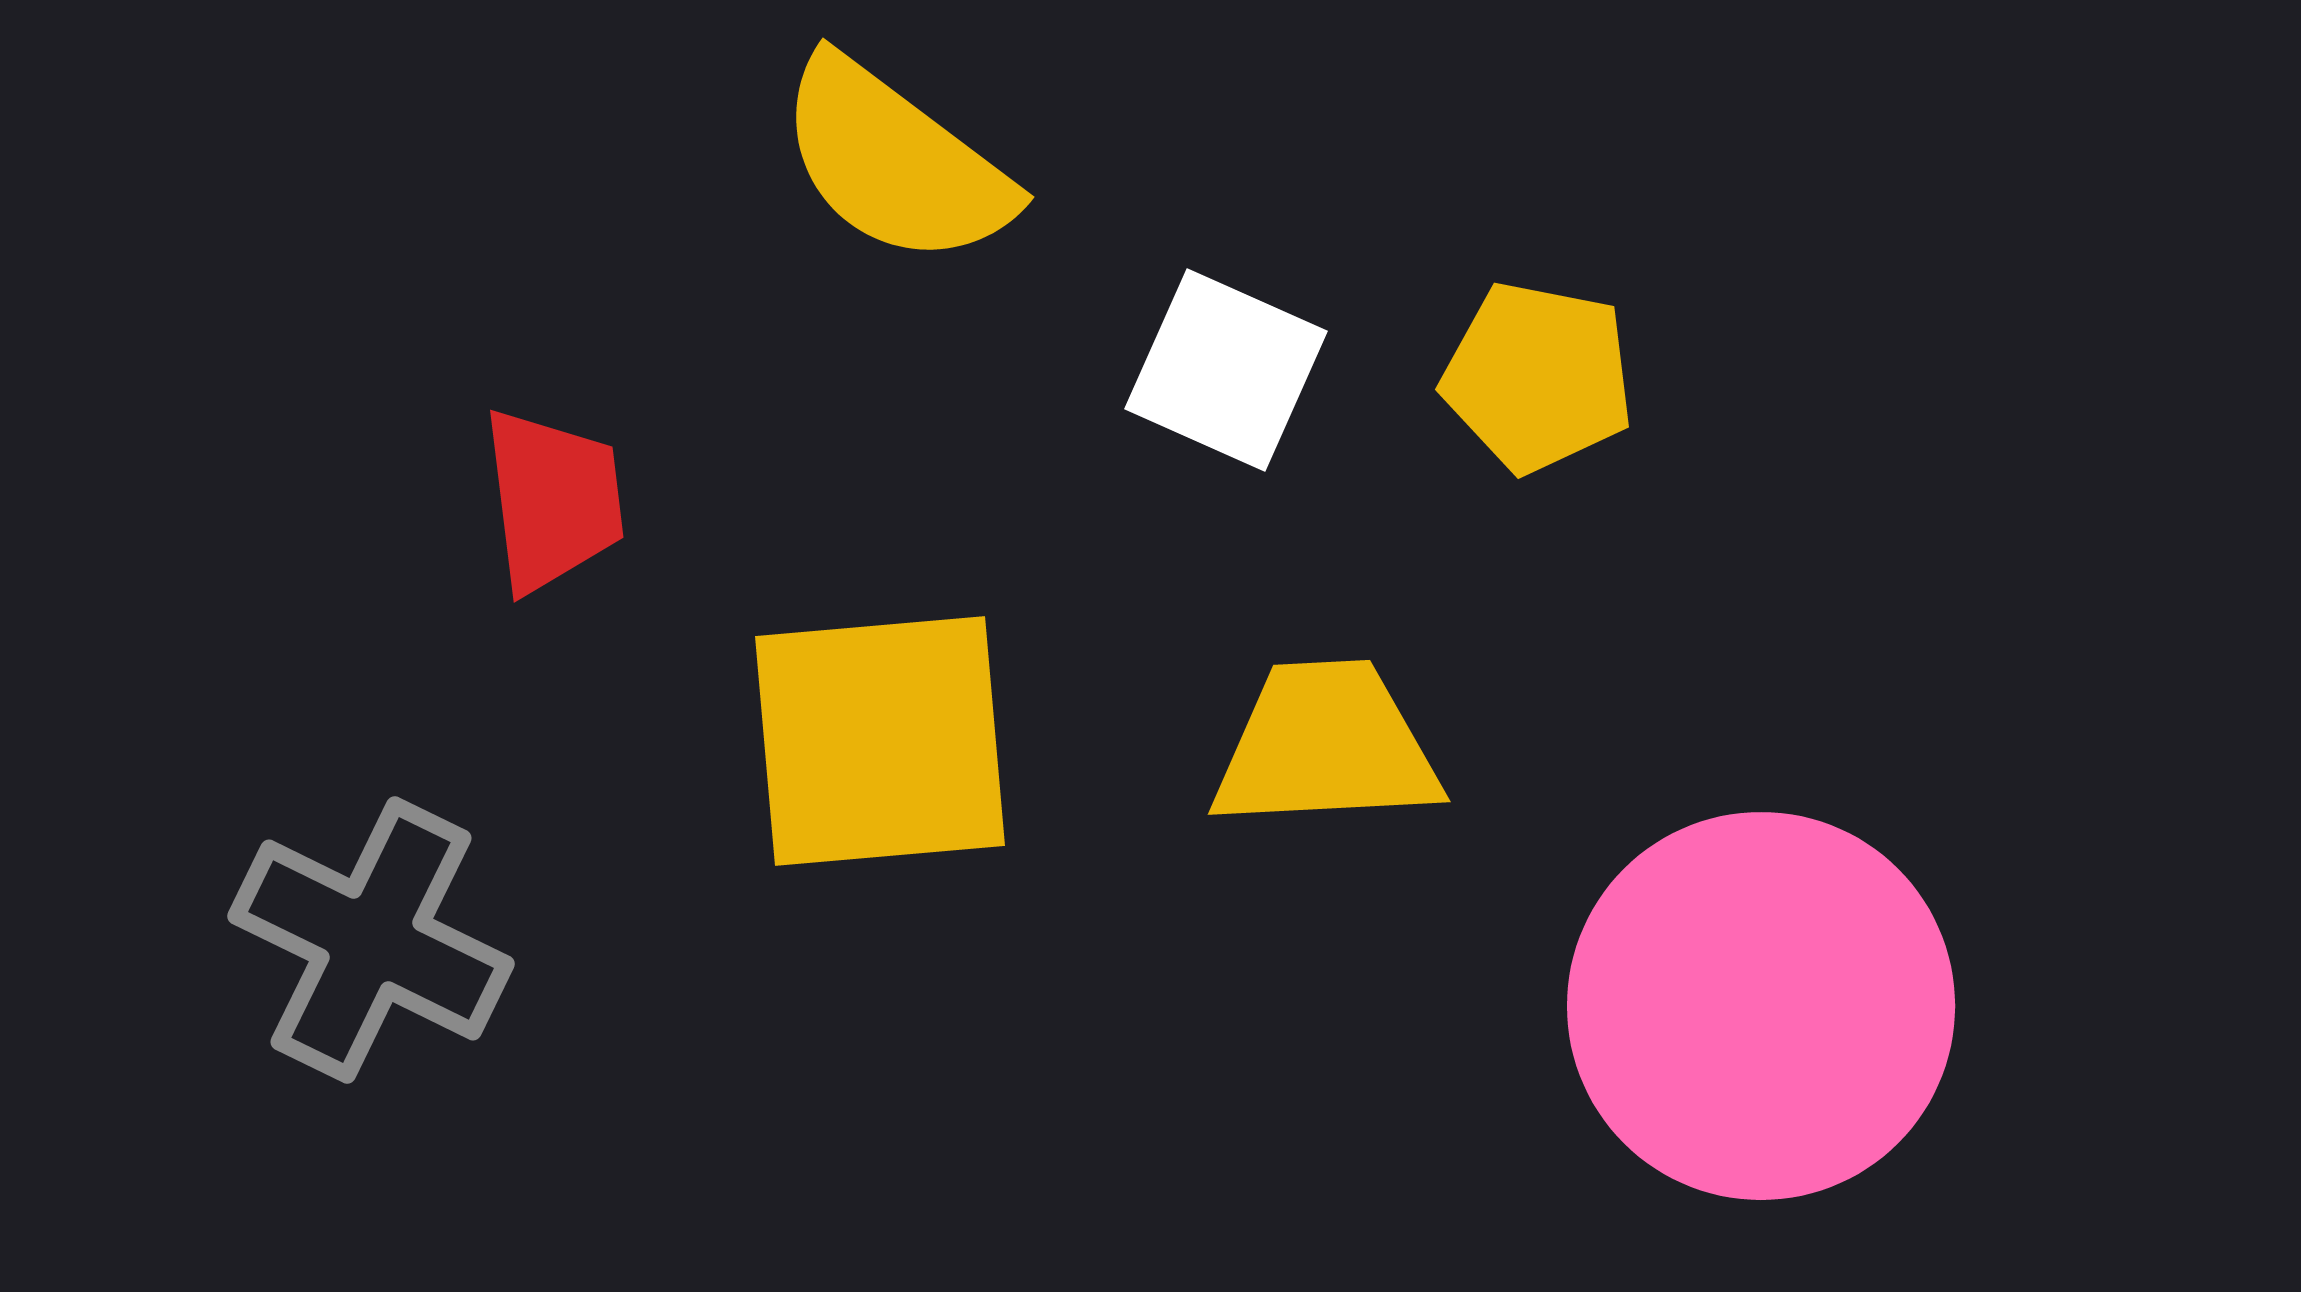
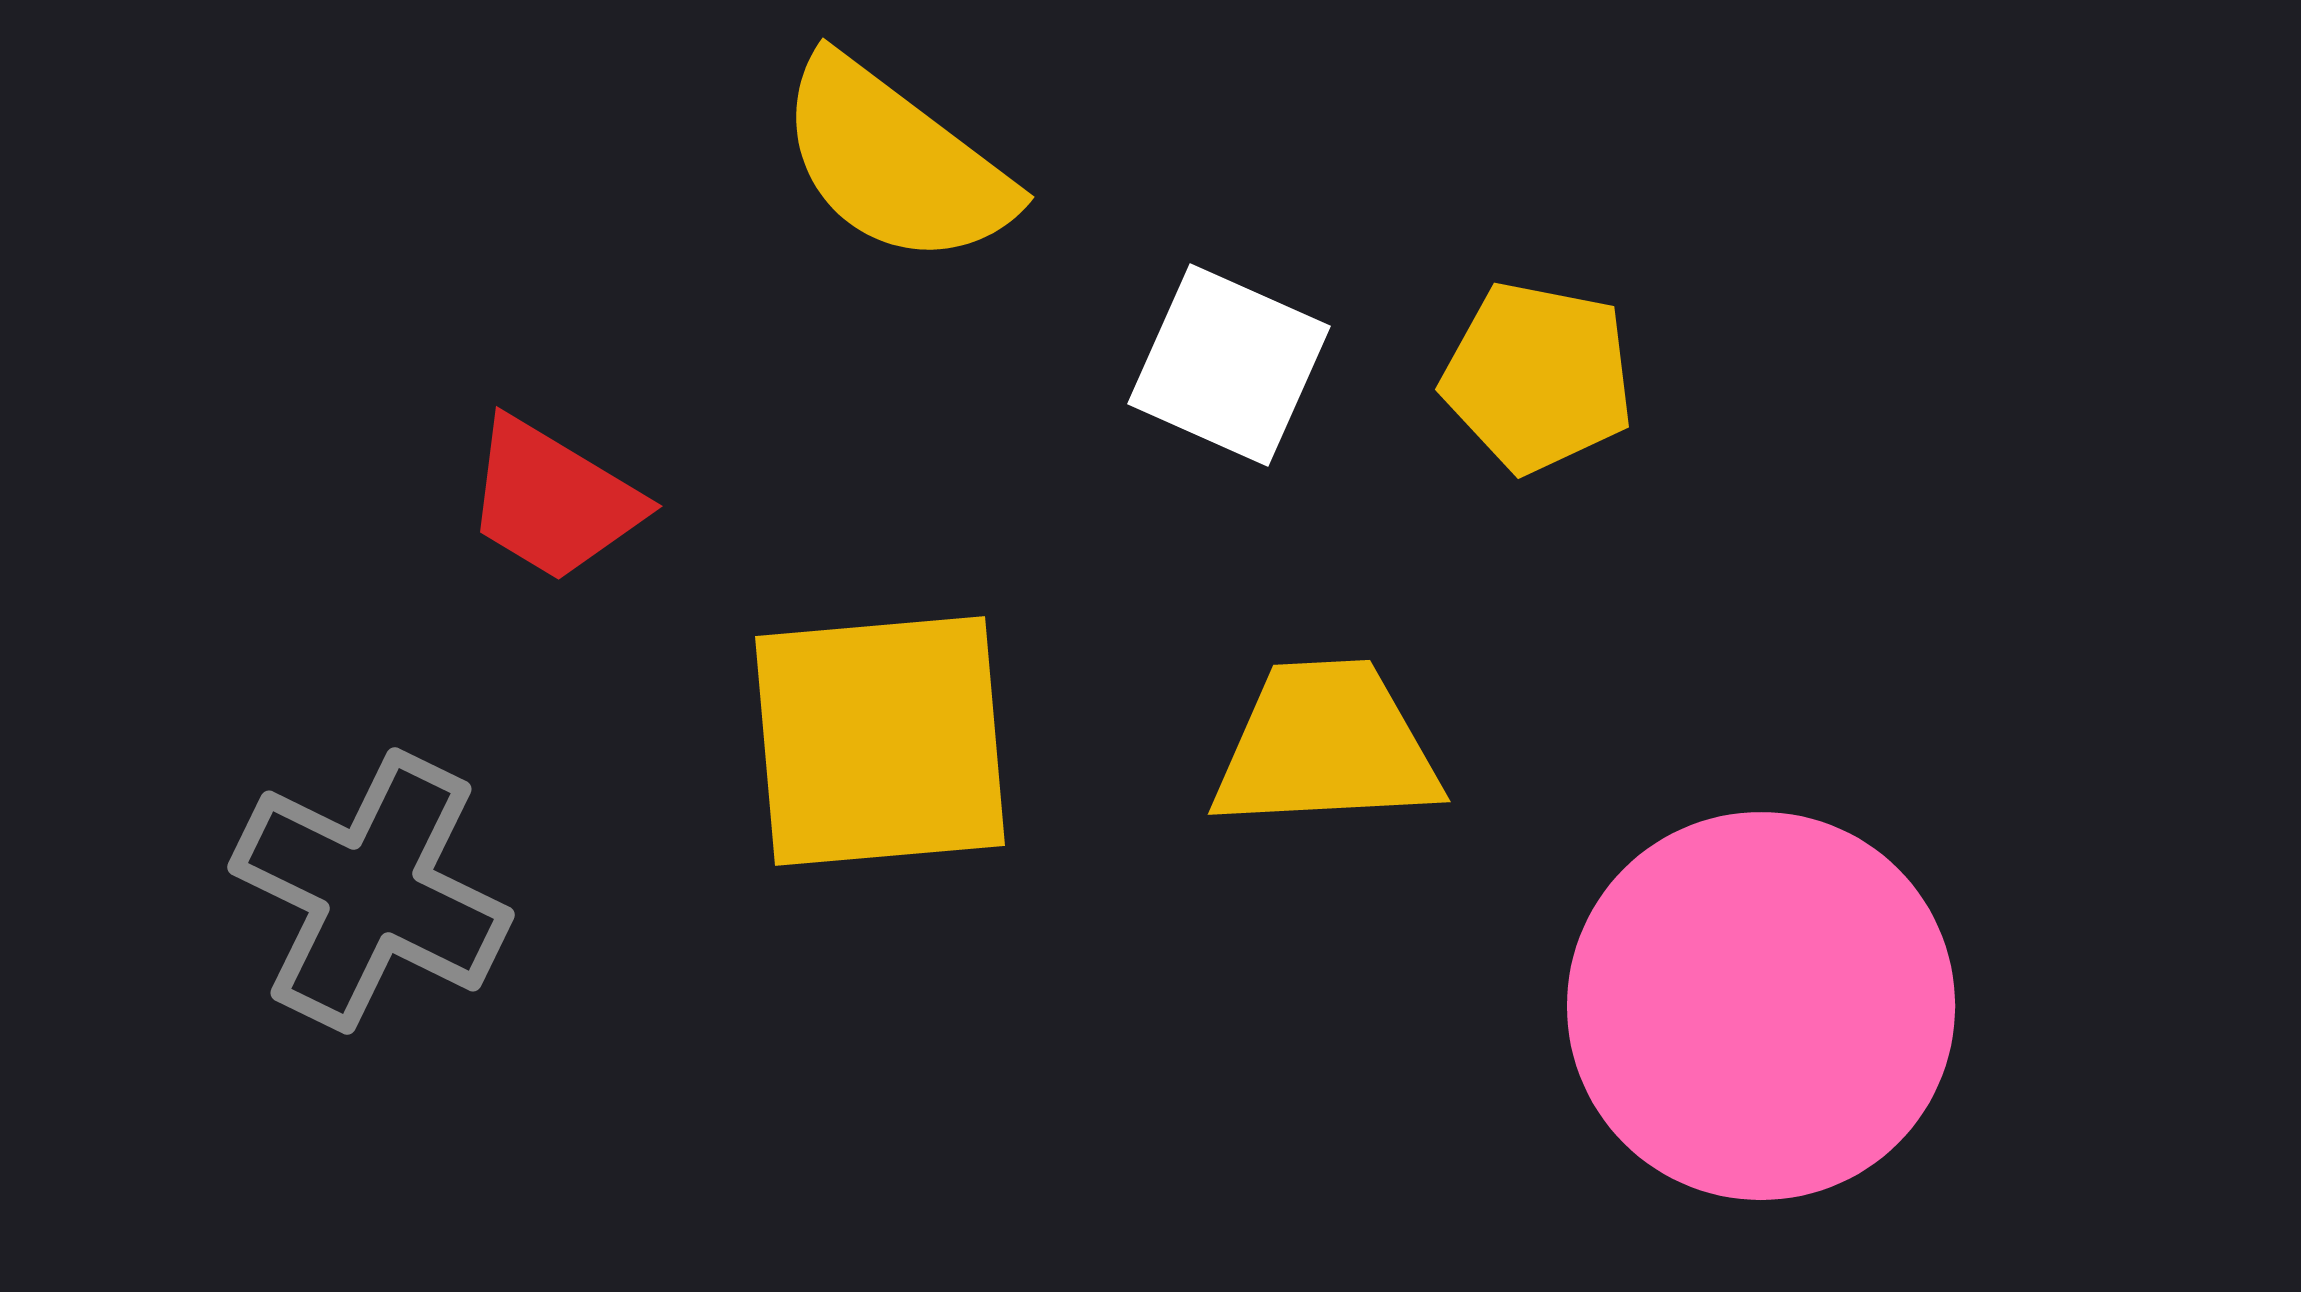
white square: moved 3 px right, 5 px up
red trapezoid: rotated 128 degrees clockwise
gray cross: moved 49 px up
